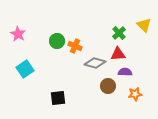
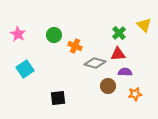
green circle: moved 3 px left, 6 px up
